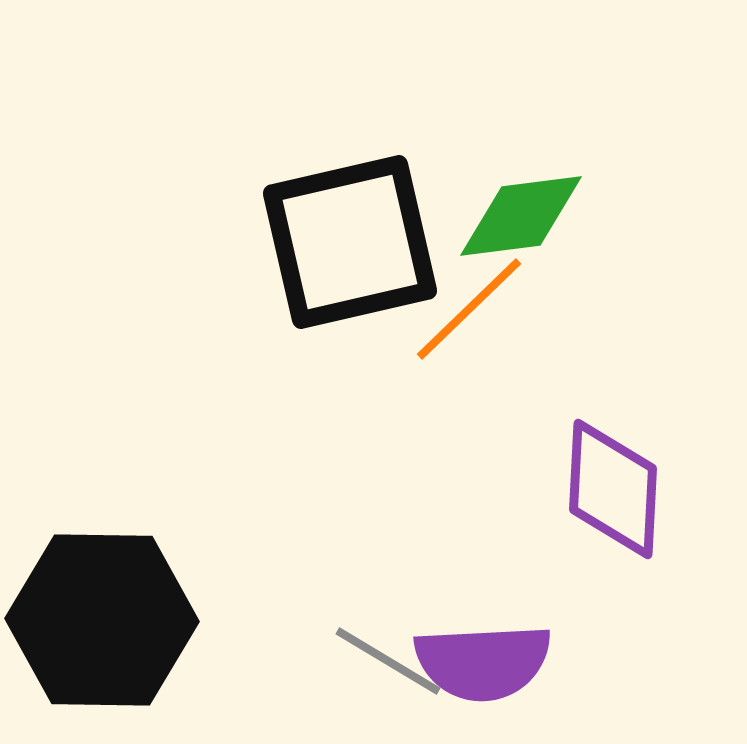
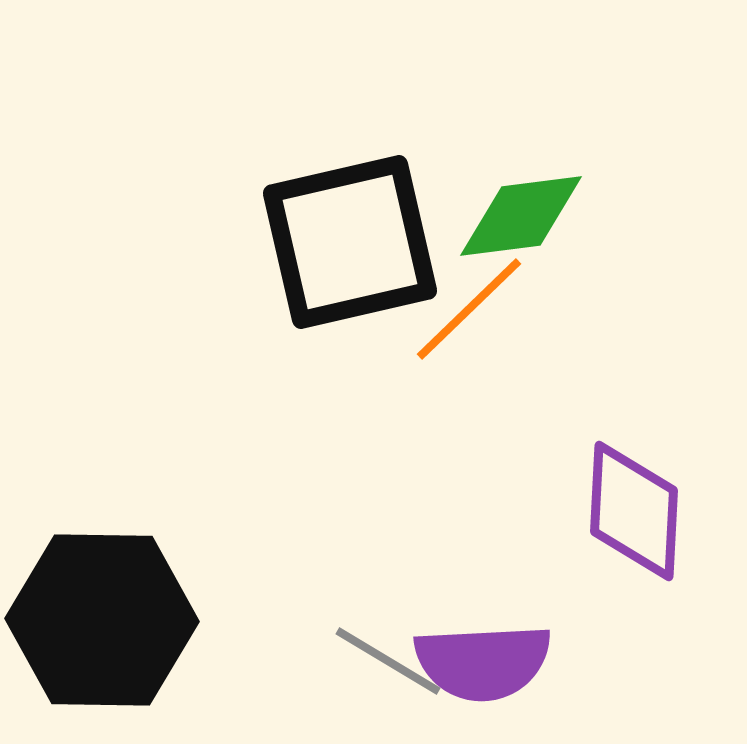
purple diamond: moved 21 px right, 22 px down
